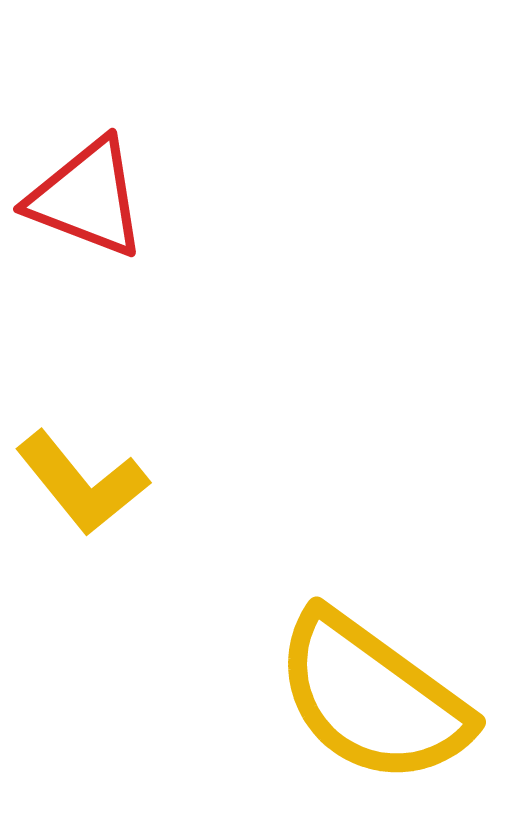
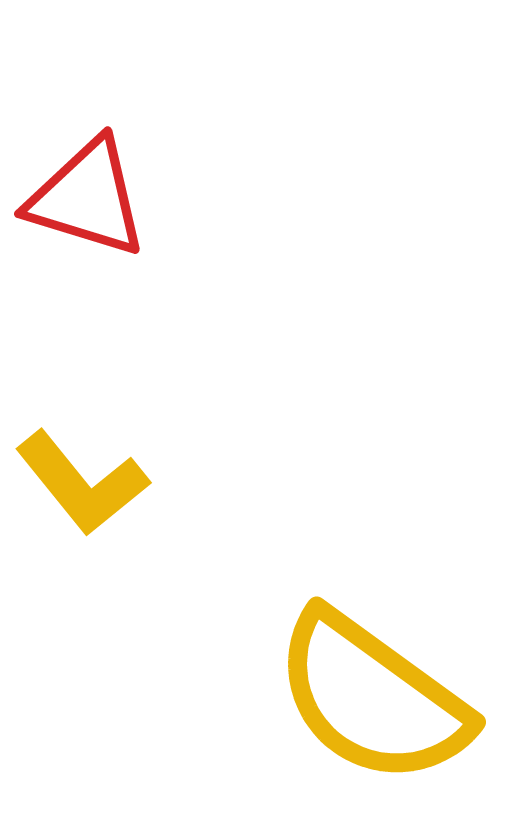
red triangle: rotated 4 degrees counterclockwise
